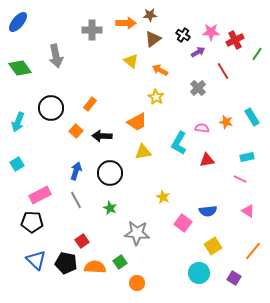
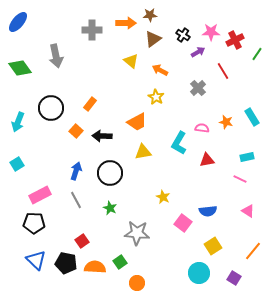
black pentagon at (32, 222): moved 2 px right, 1 px down
